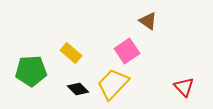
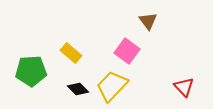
brown triangle: rotated 18 degrees clockwise
pink square: rotated 20 degrees counterclockwise
yellow trapezoid: moved 1 px left, 2 px down
